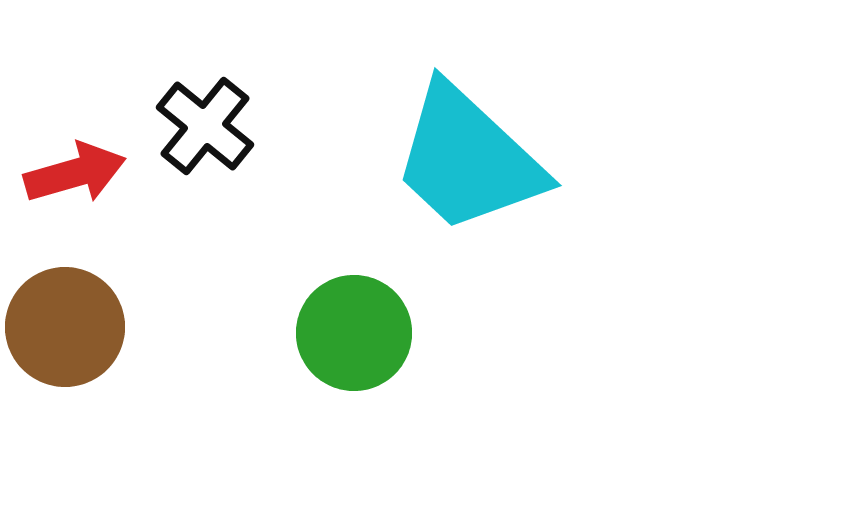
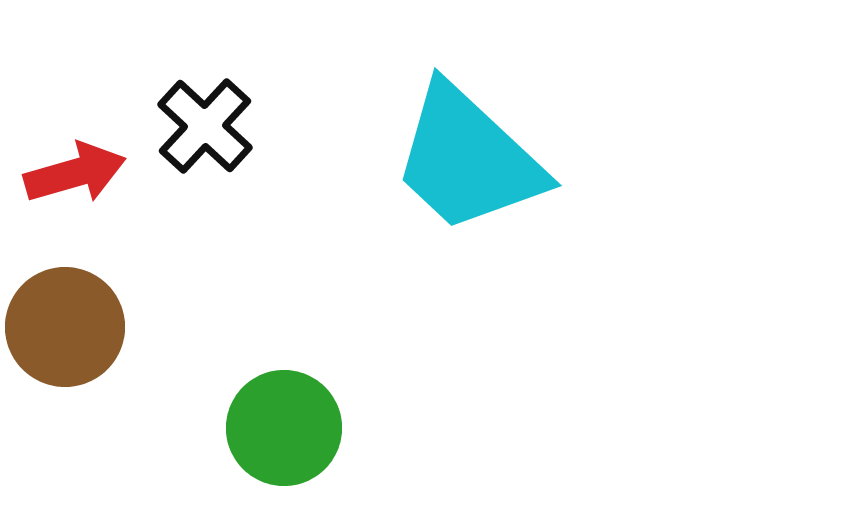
black cross: rotated 4 degrees clockwise
green circle: moved 70 px left, 95 px down
